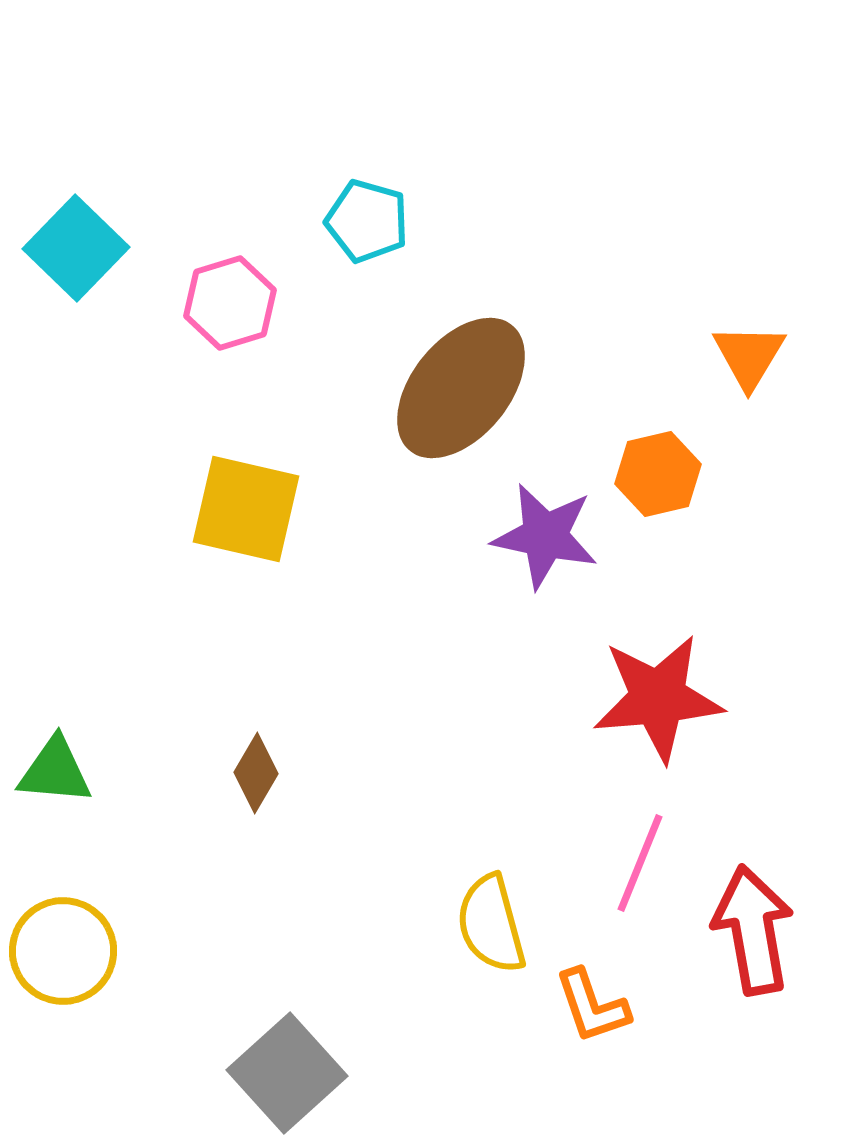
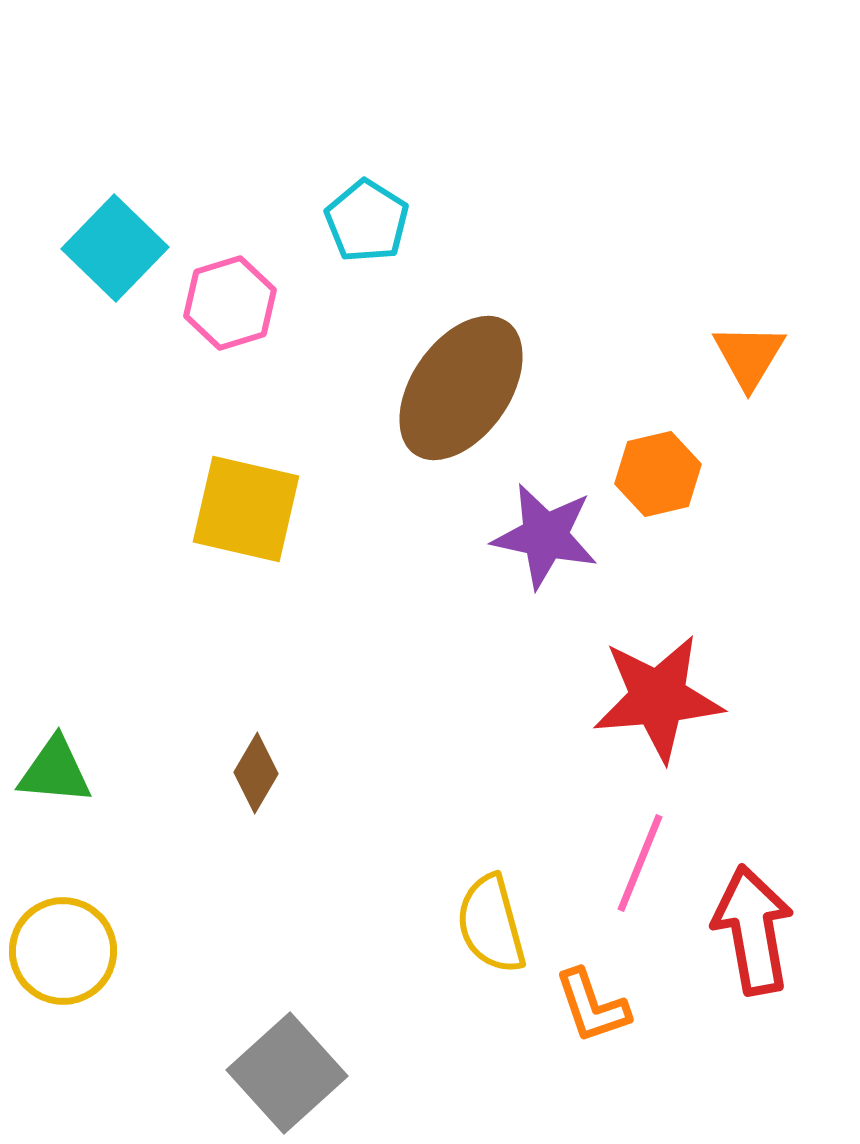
cyan pentagon: rotated 16 degrees clockwise
cyan square: moved 39 px right
brown ellipse: rotated 4 degrees counterclockwise
